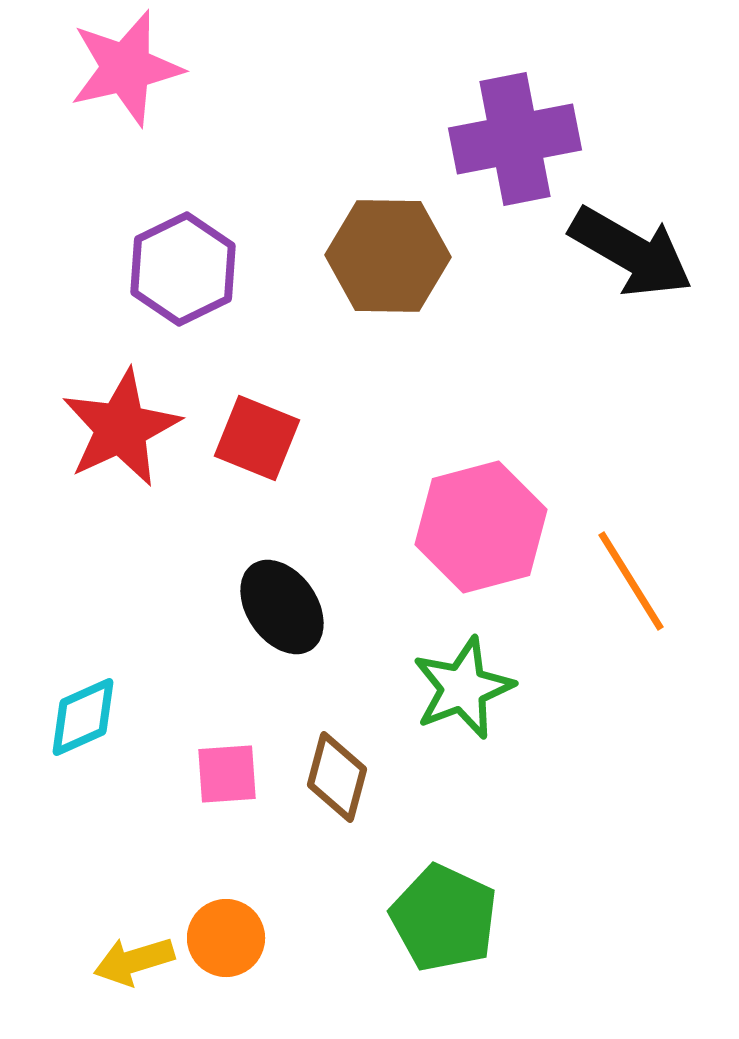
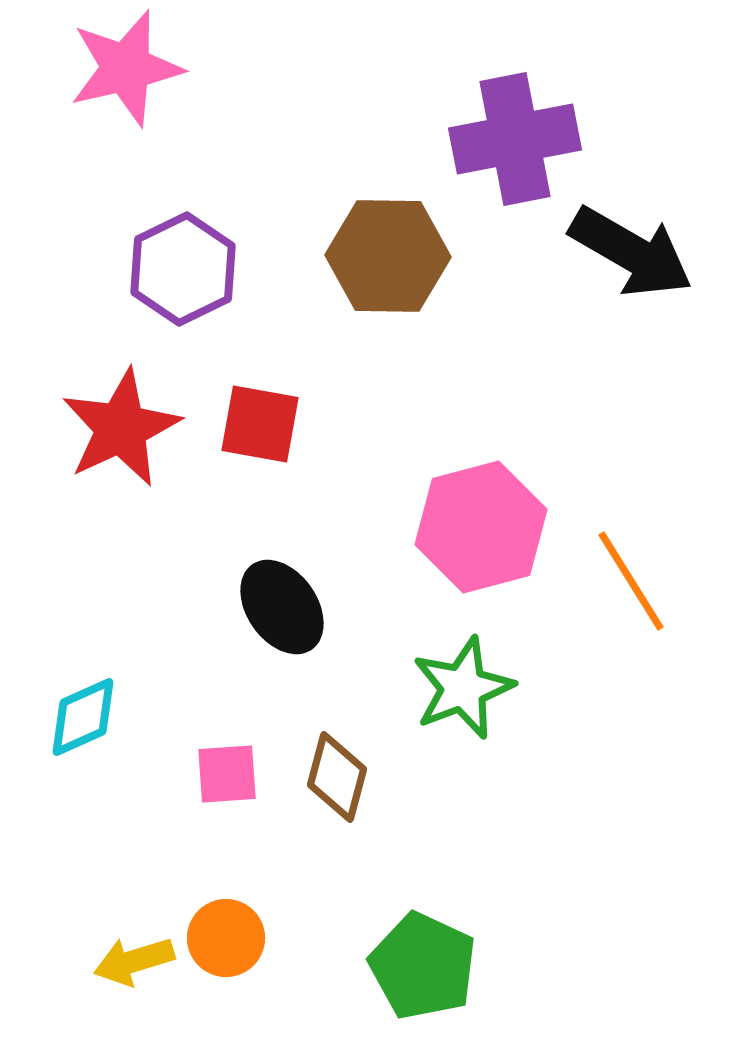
red square: moved 3 px right, 14 px up; rotated 12 degrees counterclockwise
green pentagon: moved 21 px left, 48 px down
